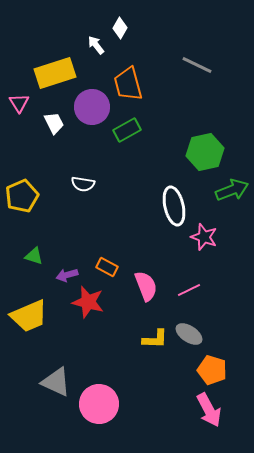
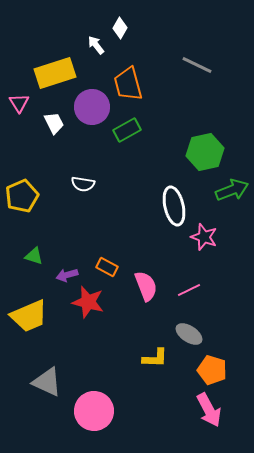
yellow L-shape: moved 19 px down
gray triangle: moved 9 px left
pink circle: moved 5 px left, 7 px down
